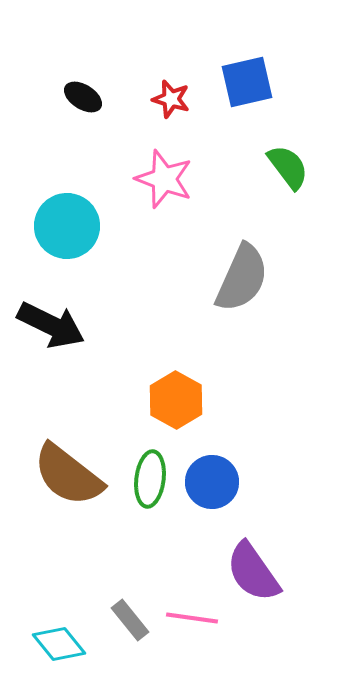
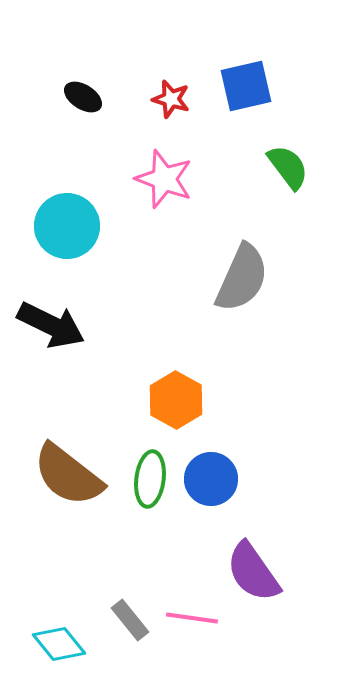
blue square: moved 1 px left, 4 px down
blue circle: moved 1 px left, 3 px up
